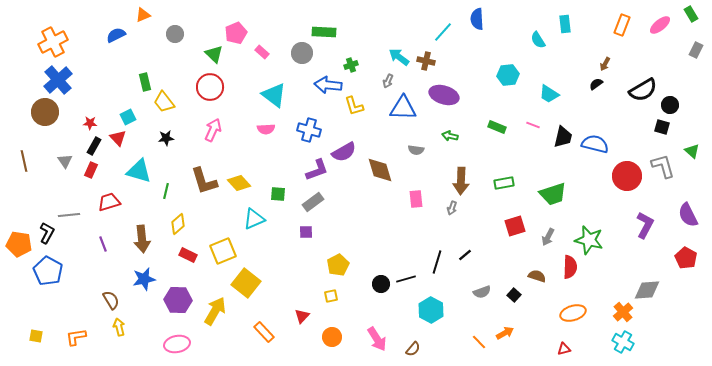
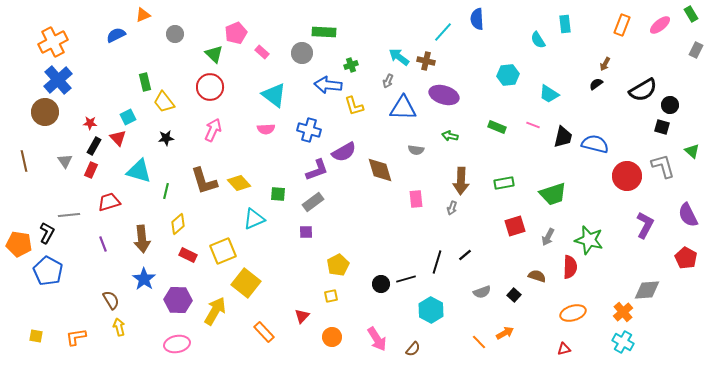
blue star at (144, 279): rotated 25 degrees counterclockwise
